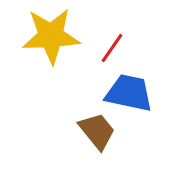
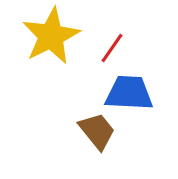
yellow star: rotated 24 degrees counterclockwise
blue trapezoid: rotated 9 degrees counterclockwise
